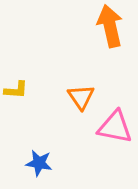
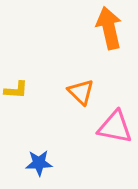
orange arrow: moved 1 px left, 2 px down
orange triangle: moved 5 px up; rotated 12 degrees counterclockwise
blue star: rotated 12 degrees counterclockwise
